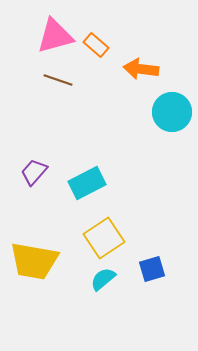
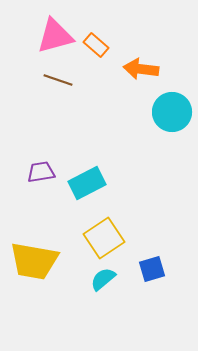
purple trapezoid: moved 7 px right; rotated 40 degrees clockwise
